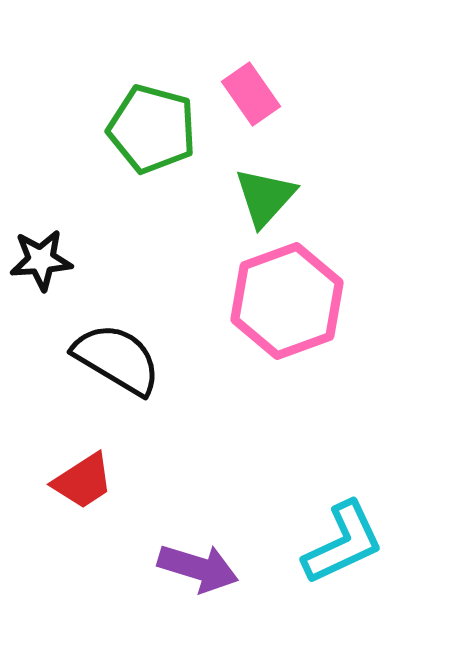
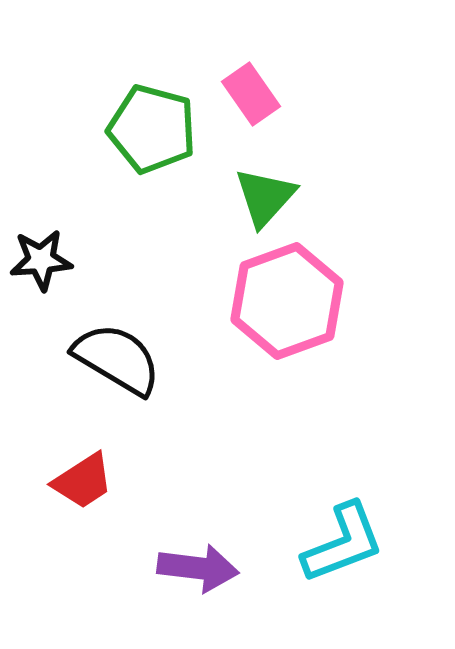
cyan L-shape: rotated 4 degrees clockwise
purple arrow: rotated 10 degrees counterclockwise
